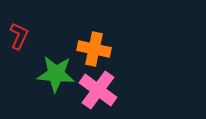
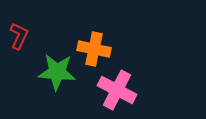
green star: moved 1 px right, 2 px up
pink cross: moved 19 px right; rotated 9 degrees counterclockwise
